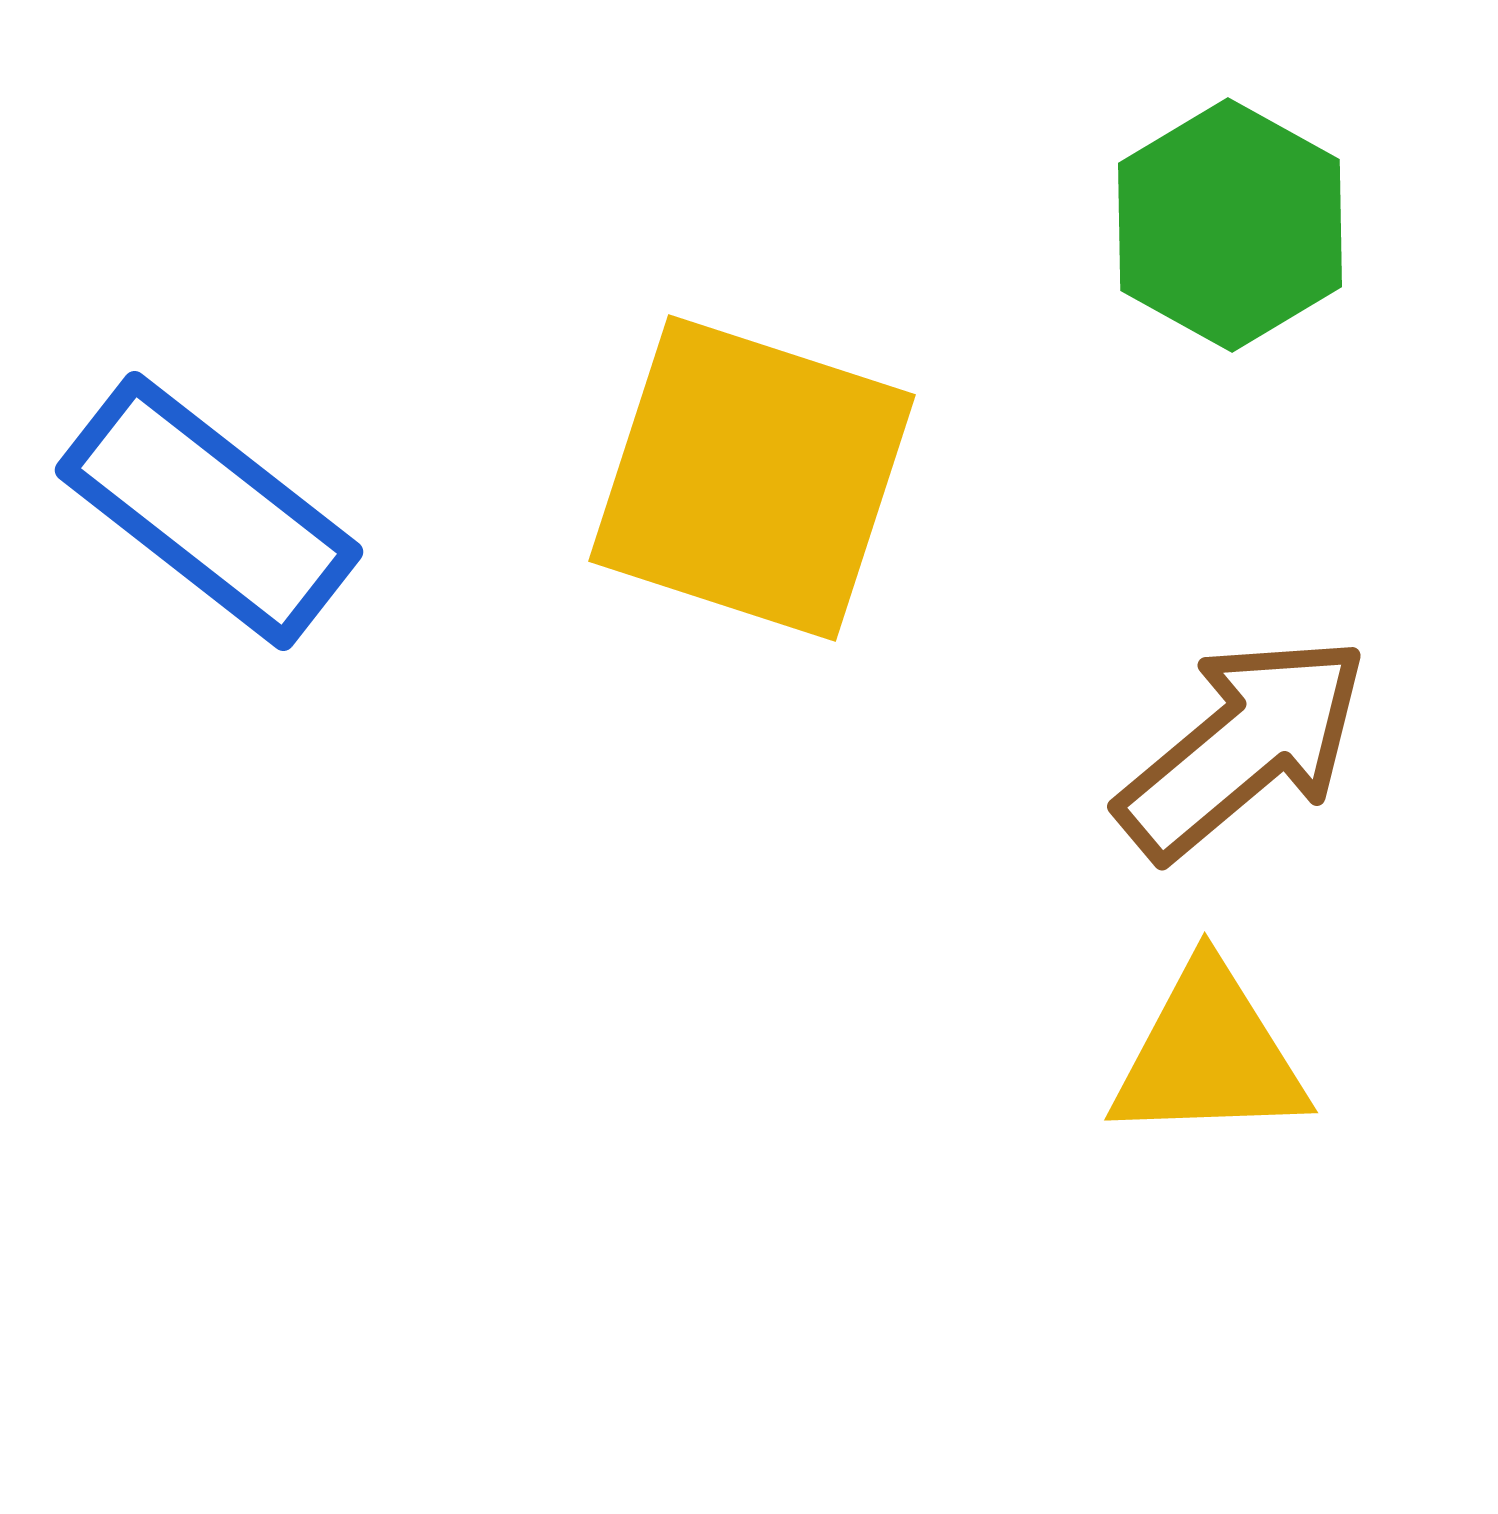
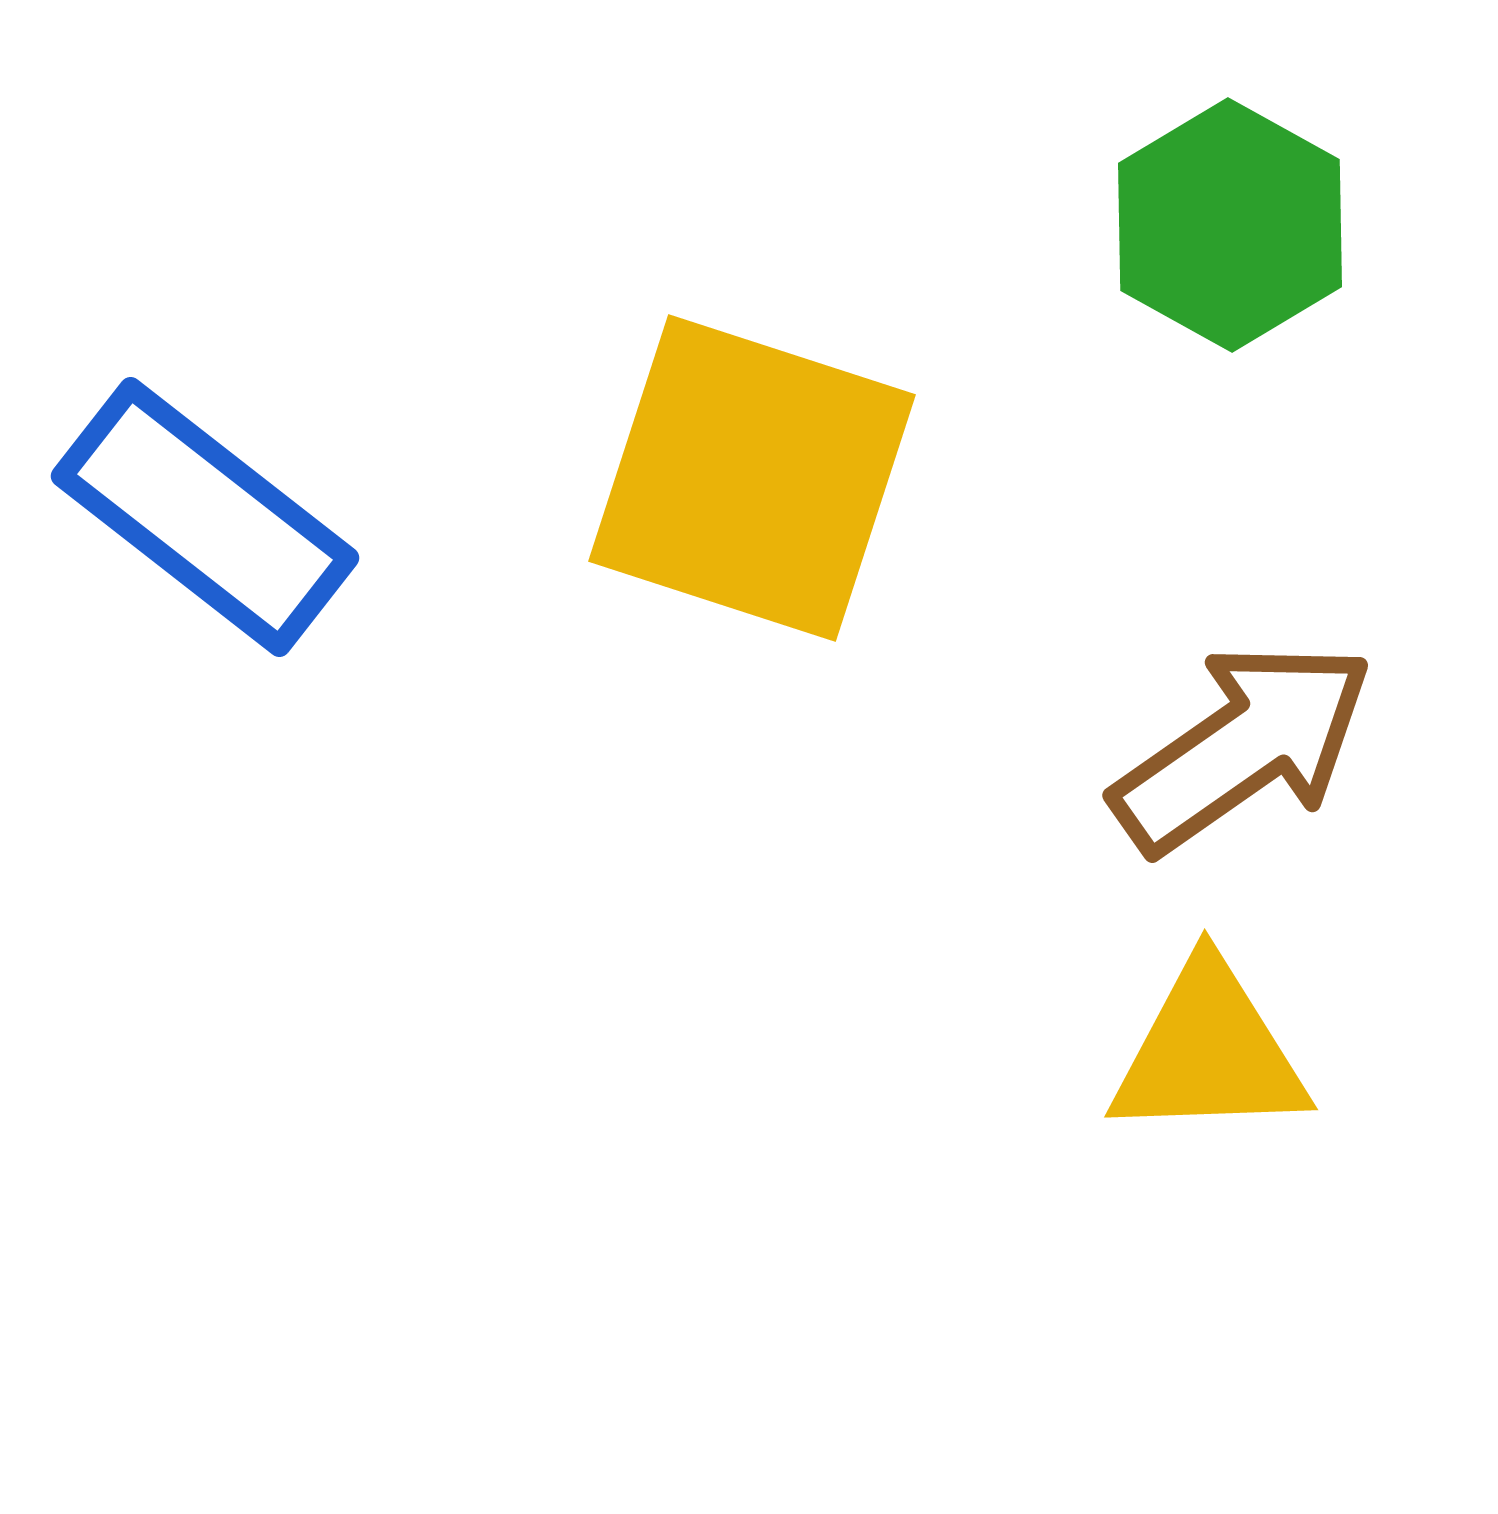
blue rectangle: moved 4 px left, 6 px down
brown arrow: rotated 5 degrees clockwise
yellow triangle: moved 3 px up
